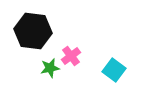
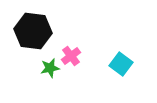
cyan square: moved 7 px right, 6 px up
